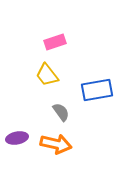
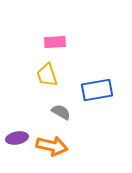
pink rectangle: rotated 15 degrees clockwise
yellow trapezoid: rotated 20 degrees clockwise
gray semicircle: rotated 24 degrees counterclockwise
orange arrow: moved 4 px left, 2 px down
